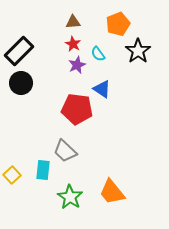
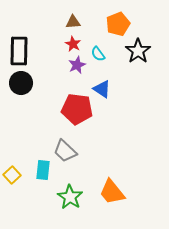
black rectangle: rotated 44 degrees counterclockwise
